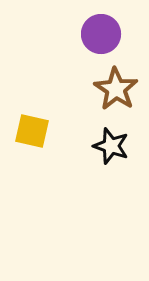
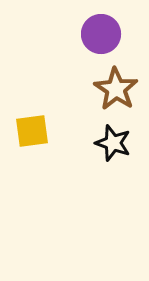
yellow square: rotated 21 degrees counterclockwise
black star: moved 2 px right, 3 px up
